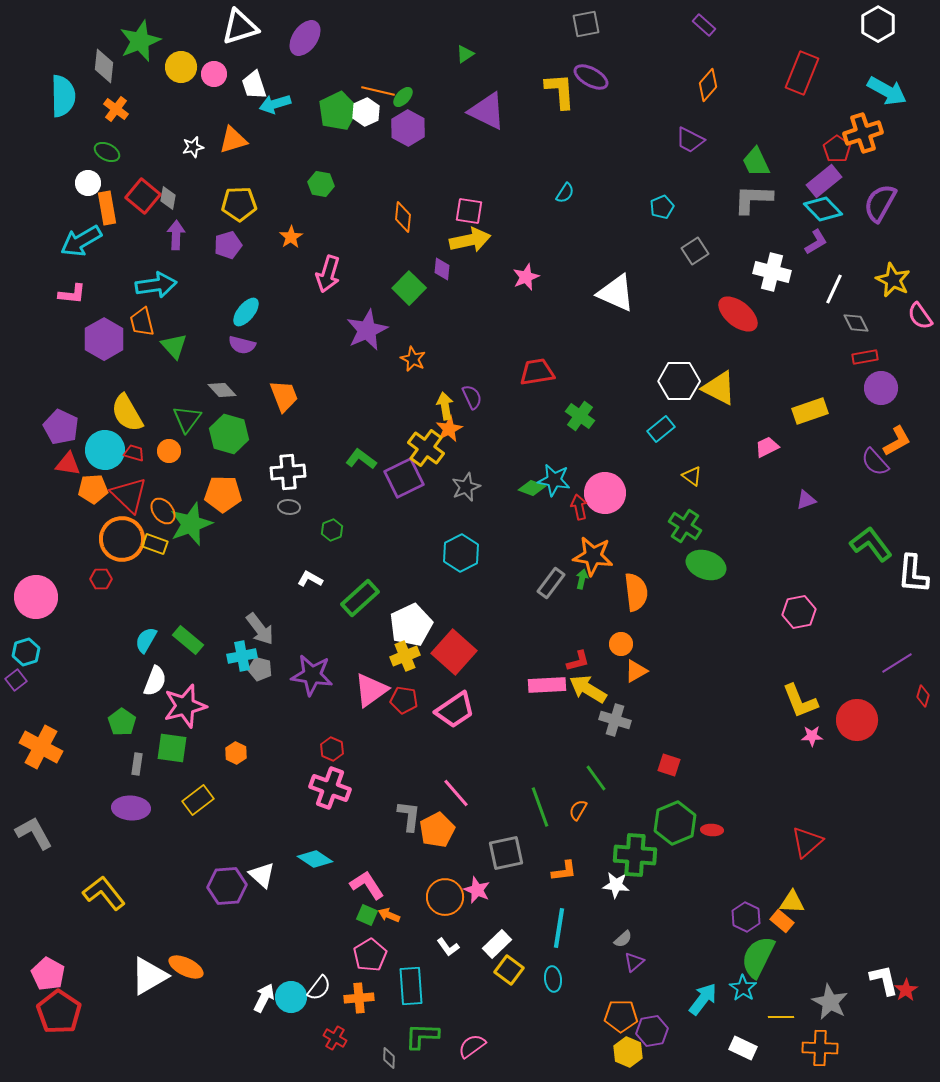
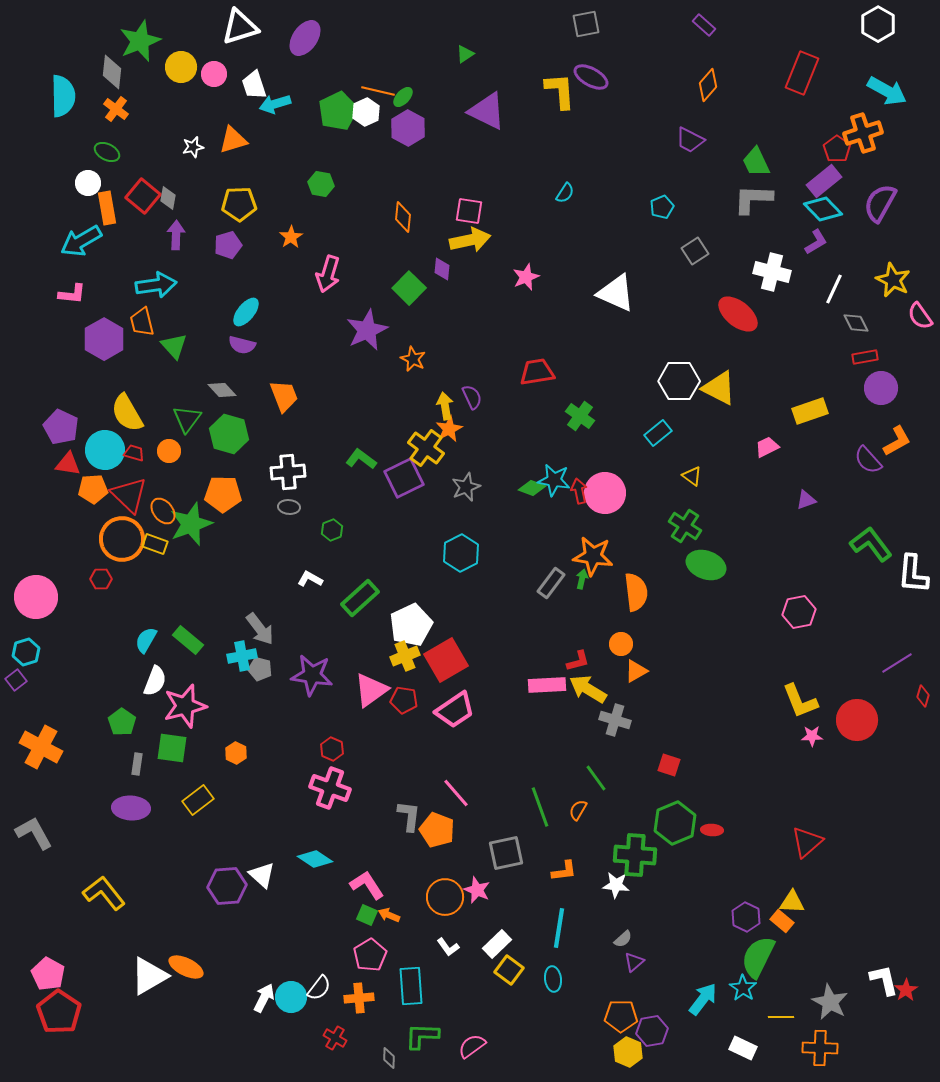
gray diamond at (104, 66): moved 8 px right, 6 px down
cyan rectangle at (661, 429): moved 3 px left, 4 px down
purple semicircle at (875, 462): moved 7 px left, 2 px up
red arrow at (579, 507): moved 16 px up
red square at (454, 652): moved 8 px left, 8 px down; rotated 18 degrees clockwise
orange pentagon at (437, 830): rotated 24 degrees counterclockwise
